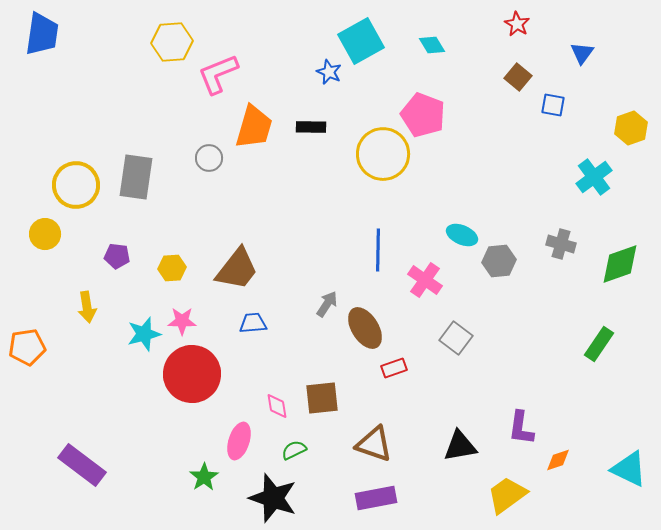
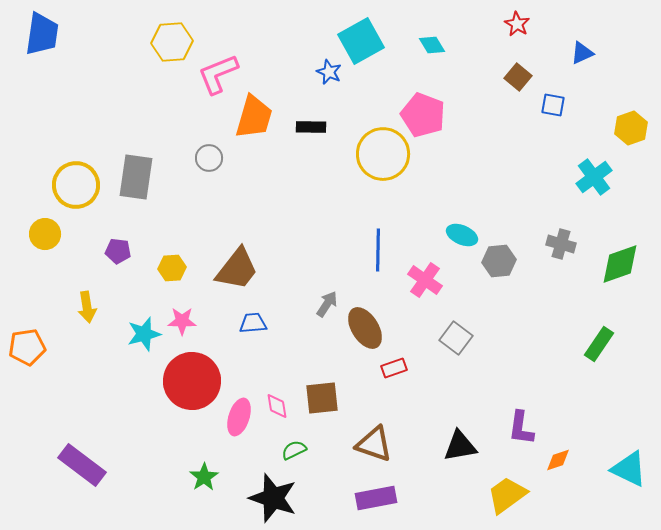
blue triangle at (582, 53): rotated 30 degrees clockwise
orange trapezoid at (254, 127): moved 10 px up
purple pentagon at (117, 256): moved 1 px right, 5 px up
red circle at (192, 374): moved 7 px down
pink ellipse at (239, 441): moved 24 px up
